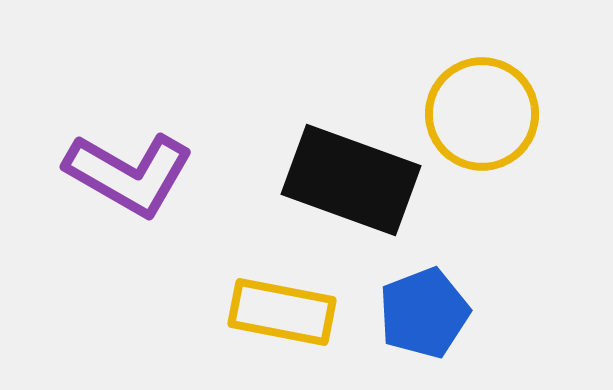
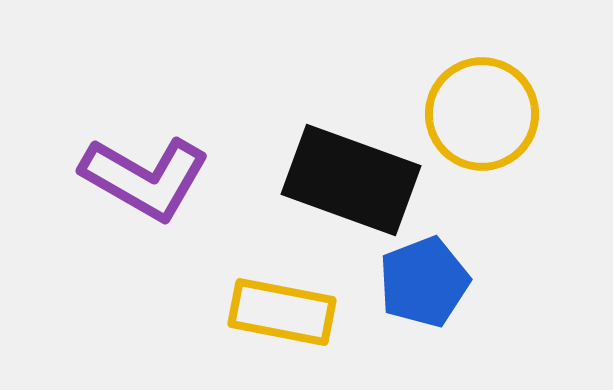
purple L-shape: moved 16 px right, 4 px down
blue pentagon: moved 31 px up
